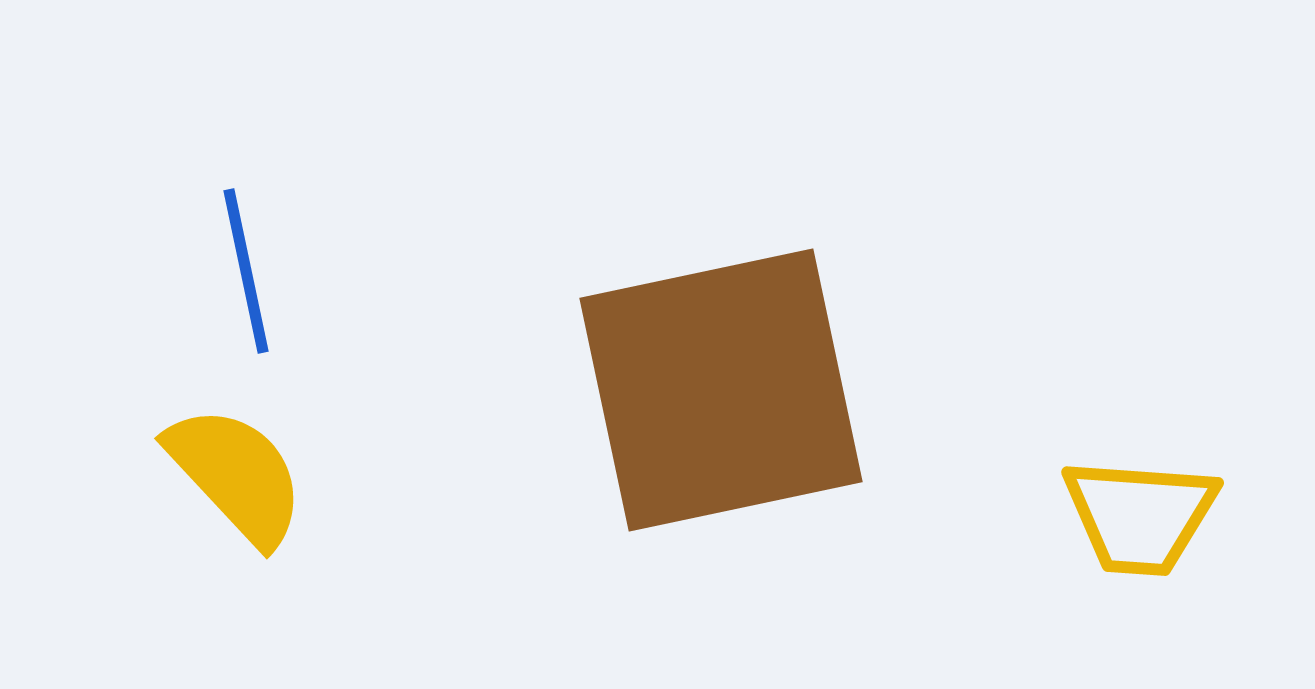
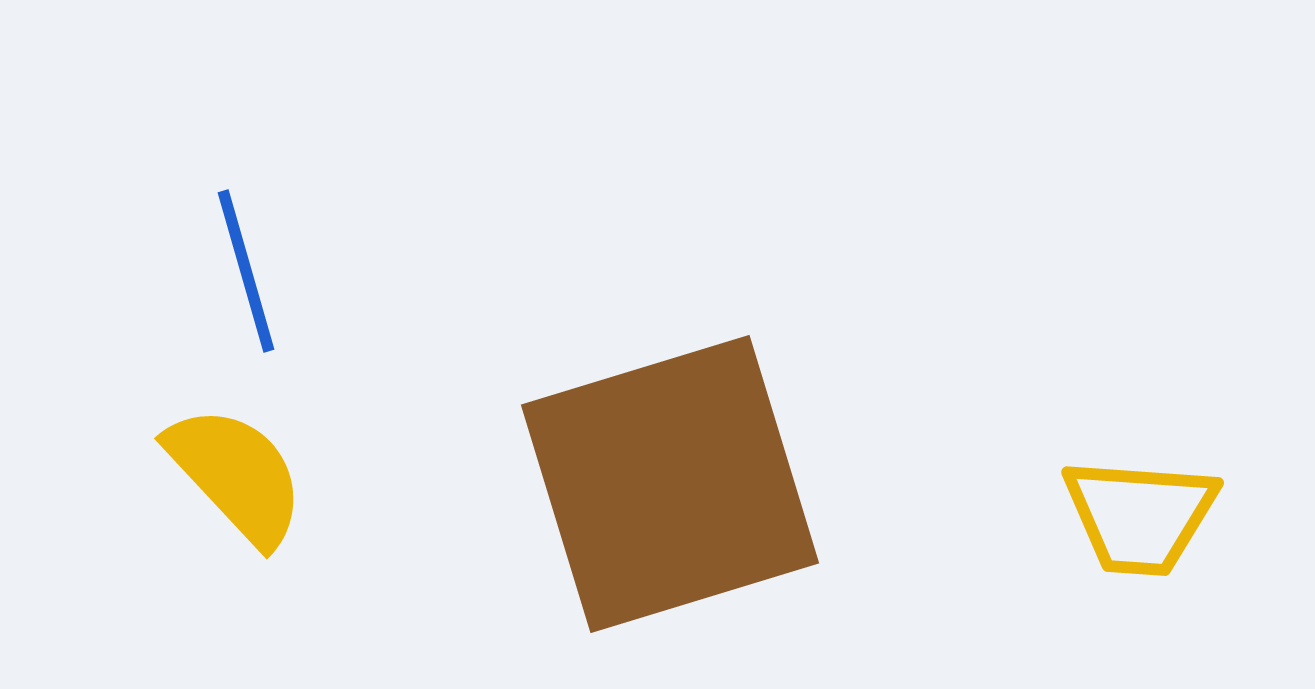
blue line: rotated 4 degrees counterclockwise
brown square: moved 51 px left, 94 px down; rotated 5 degrees counterclockwise
